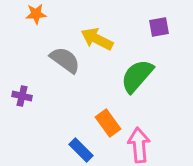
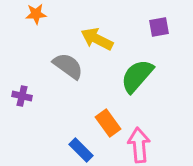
gray semicircle: moved 3 px right, 6 px down
